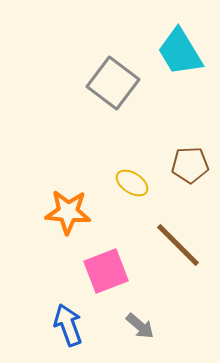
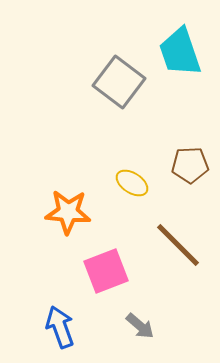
cyan trapezoid: rotated 12 degrees clockwise
gray square: moved 6 px right, 1 px up
blue arrow: moved 8 px left, 2 px down
